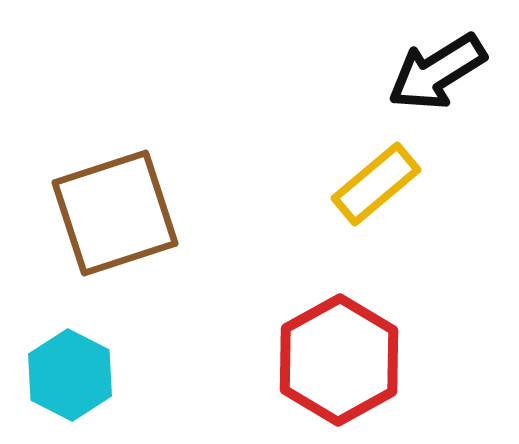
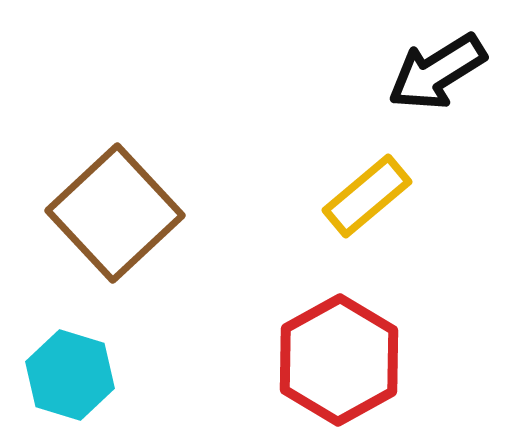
yellow rectangle: moved 9 px left, 12 px down
brown square: rotated 25 degrees counterclockwise
cyan hexagon: rotated 10 degrees counterclockwise
